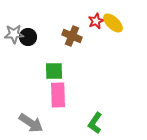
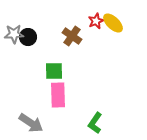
brown cross: rotated 12 degrees clockwise
